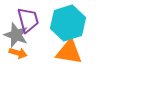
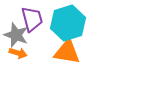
purple trapezoid: moved 4 px right, 1 px up
orange triangle: moved 2 px left
